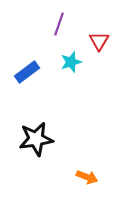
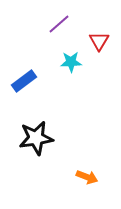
purple line: rotated 30 degrees clockwise
cyan star: rotated 15 degrees clockwise
blue rectangle: moved 3 px left, 9 px down
black star: moved 1 px up
